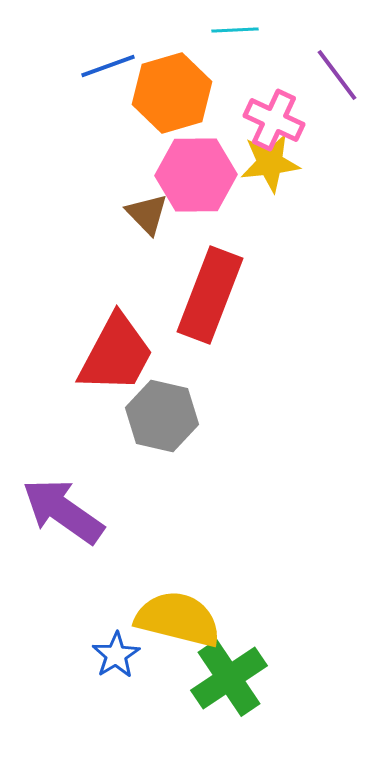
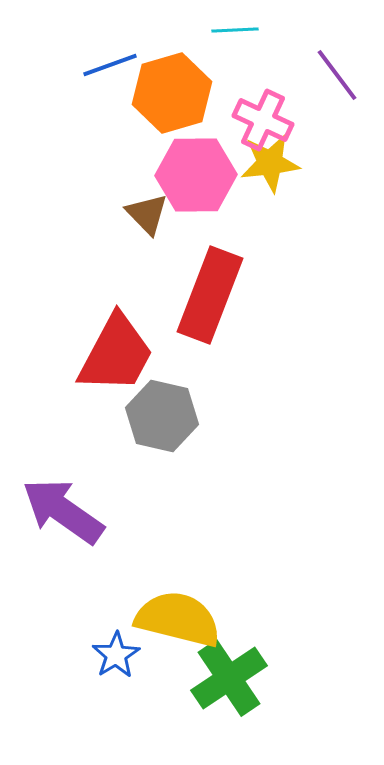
blue line: moved 2 px right, 1 px up
pink cross: moved 11 px left
